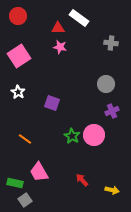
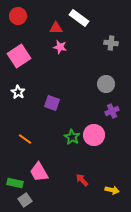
red triangle: moved 2 px left
green star: moved 1 px down
